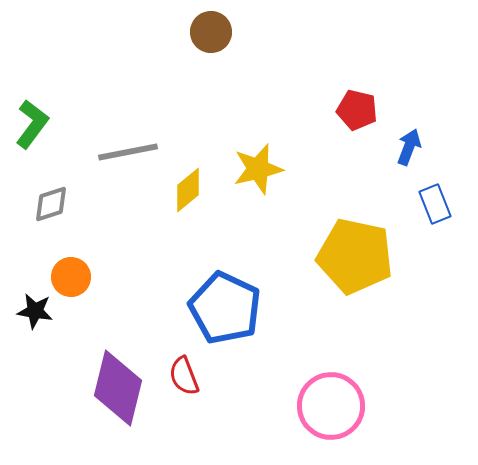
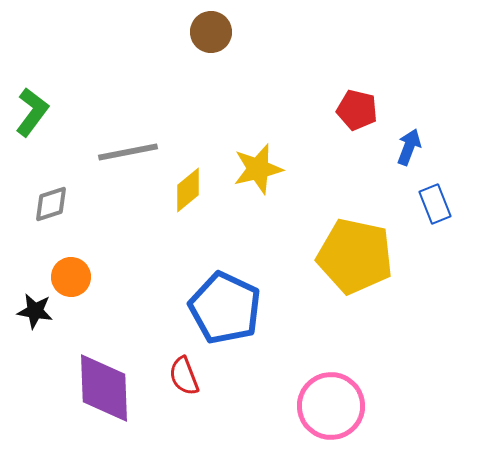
green L-shape: moved 12 px up
purple diamond: moved 14 px left; rotated 16 degrees counterclockwise
